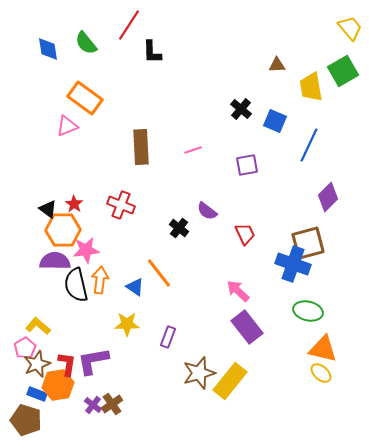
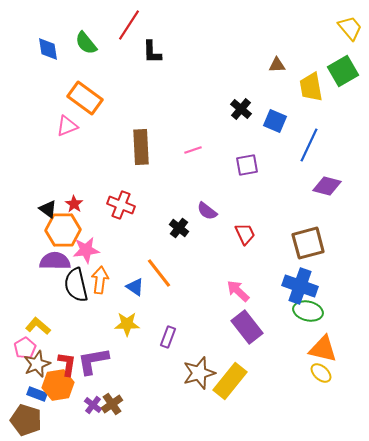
purple diamond at (328, 197): moved 1 px left, 11 px up; rotated 60 degrees clockwise
blue cross at (293, 264): moved 7 px right, 22 px down
